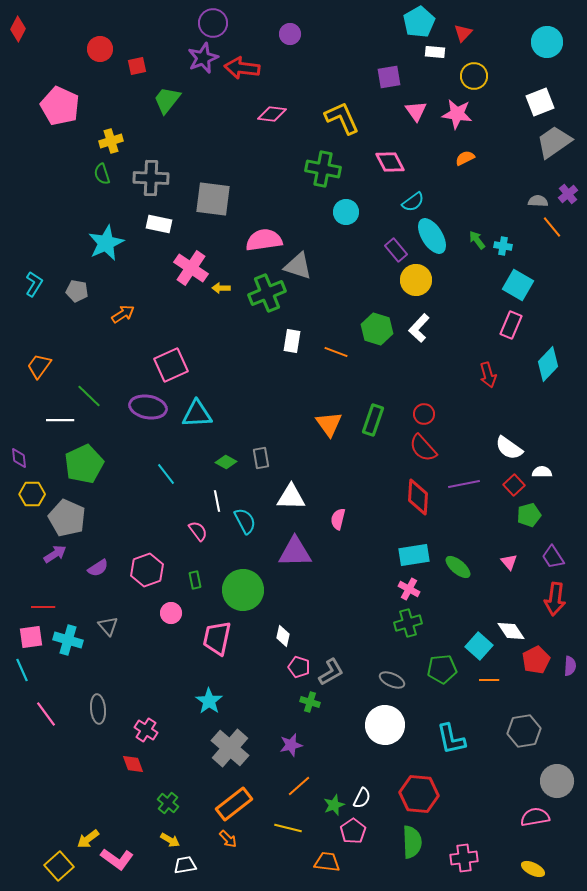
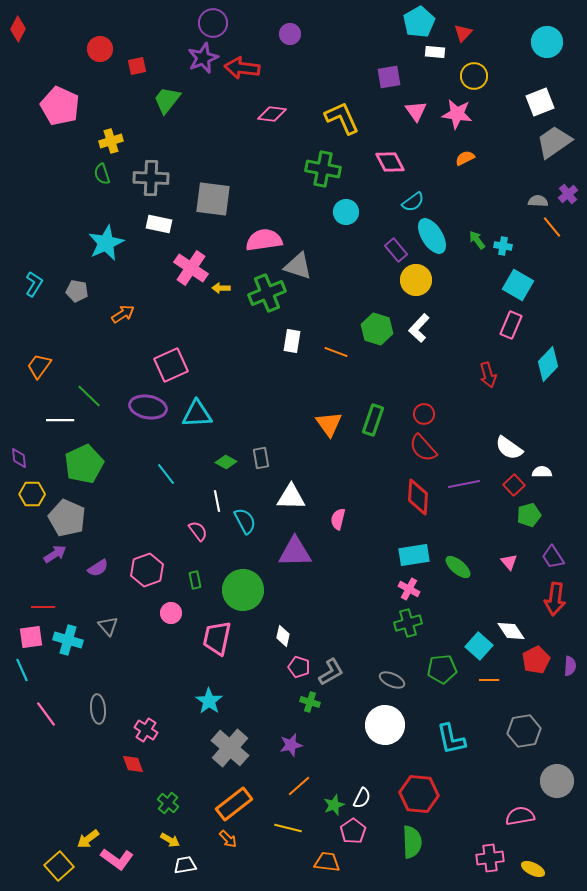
pink semicircle at (535, 817): moved 15 px left, 1 px up
pink cross at (464, 858): moved 26 px right
